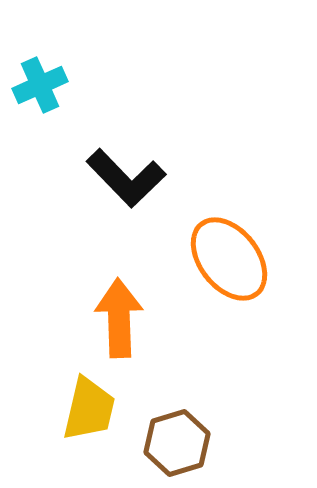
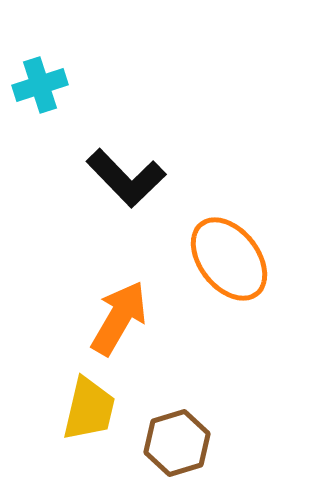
cyan cross: rotated 6 degrees clockwise
orange arrow: rotated 32 degrees clockwise
